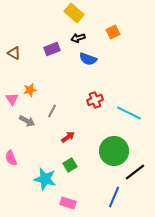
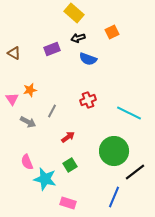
orange square: moved 1 px left
red cross: moved 7 px left
gray arrow: moved 1 px right, 1 px down
pink semicircle: moved 16 px right, 4 px down
